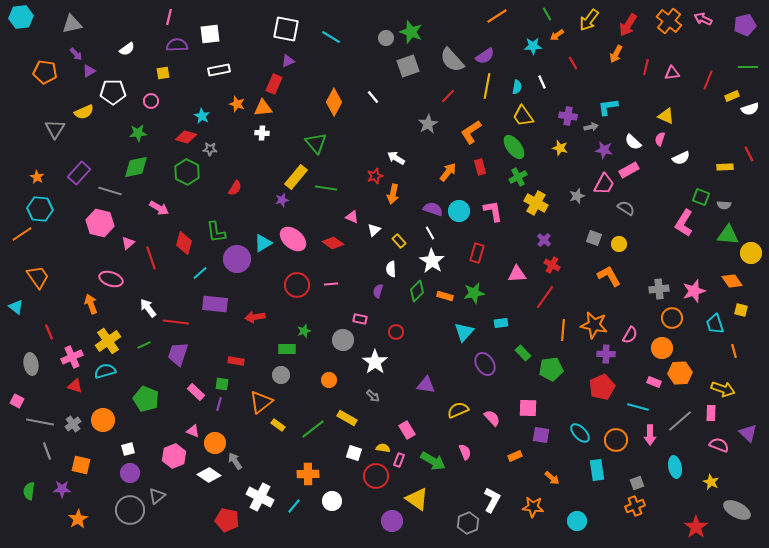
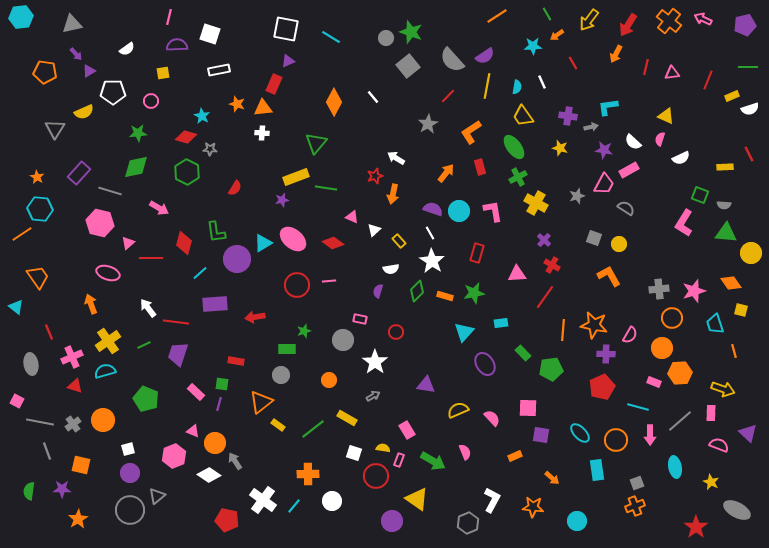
white square at (210, 34): rotated 25 degrees clockwise
gray square at (408, 66): rotated 20 degrees counterclockwise
green triangle at (316, 143): rotated 20 degrees clockwise
orange arrow at (448, 172): moved 2 px left, 1 px down
yellow rectangle at (296, 177): rotated 30 degrees clockwise
green square at (701, 197): moved 1 px left, 2 px up
green triangle at (728, 235): moved 2 px left, 2 px up
red line at (151, 258): rotated 70 degrees counterclockwise
white semicircle at (391, 269): rotated 98 degrees counterclockwise
pink ellipse at (111, 279): moved 3 px left, 6 px up
orange diamond at (732, 281): moved 1 px left, 2 px down
pink line at (331, 284): moved 2 px left, 3 px up
purple rectangle at (215, 304): rotated 10 degrees counterclockwise
gray arrow at (373, 396): rotated 72 degrees counterclockwise
white cross at (260, 497): moved 3 px right, 3 px down; rotated 8 degrees clockwise
